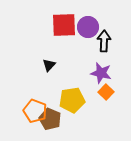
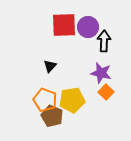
black triangle: moved 1 px right, 1 px down
orange pentagon: moved 10 px right, 11 px up
brown pentagon: moved 2 px right, 3 px up
